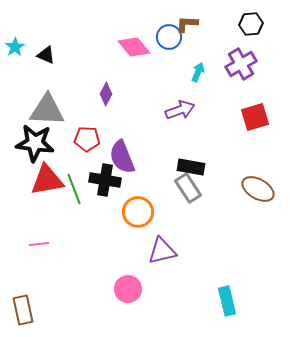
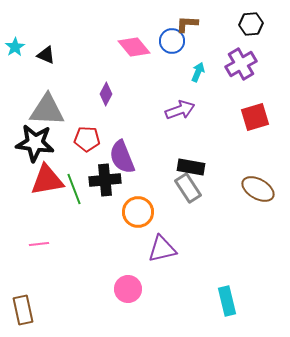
blue circle: moved 3 px right, 4 px down
black cross: rotated 16 degrees counterclockwise
purple triangle: moved 2 px up
